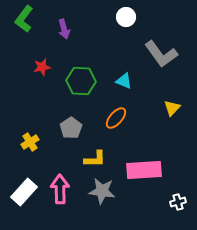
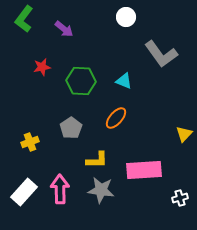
purple arrow: rotated 36 degrees counterclockwise
yellow triangle: moved 12 px right, 26 px down
yellow cross: rotated 12 degrees clockwise
yellow L-shape: moved 2 px right, 1 px down
gray star: moved 1 px left, 1 px up
white cross: moved 2 px right, 4 px up
